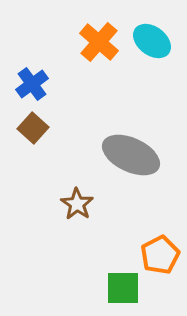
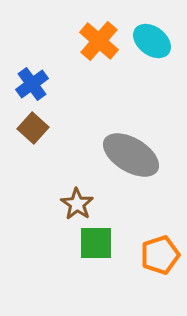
orange cross: moved 1 px up
gray ellipse: rotated 6 degrees clockwise
orange pentagon: rotated 9 degrees clockwise
green square: moved 27 px left, 45 px up
